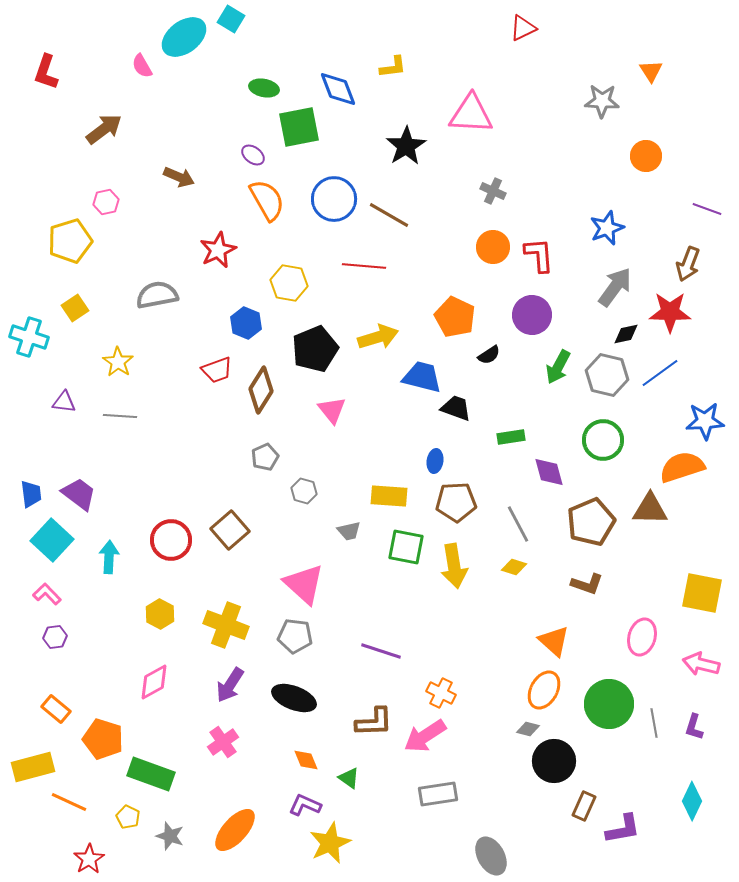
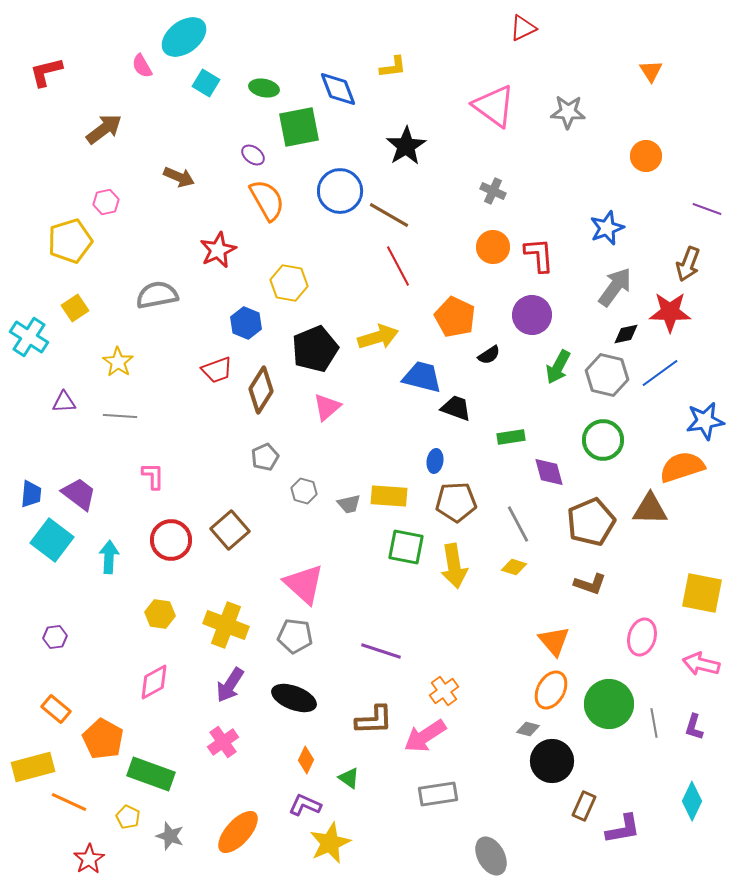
cyan square at (231, 19): moved 25 px left, 64 px down
red L-shape at (46, 72): rotated 57 degrees clockwise
gray star at (602, 101): moved 34 px left, 11 px down
pink triangle at (471, 114): moved 23 px right, 8 px up; rotated 33 degrees clockwise
blue circle at (334, 199): moved 6 px right, 8 px up
red line at (364, 266): moved 34 px right; rotated 57 degrees clockwise
cyan cross at (29, 337): rotated 15 degrees clockwise
purple triangle at (64, 402): rotated 10 degrees counterclockwise
pink triangle at (332, 410): moved 5 px left, 3 px up; rotated 28 degrees clockwise
blue star at (705, 421): rotated 6 degrees counterclockwise
blue trapezoid at (31, 494): rotated 12 degrees clockwise
gray trapezoid at (349, 531): moved 27 px up
cyan square at (52, 540): rotated 6 degrees counterclockwise
brown L-shape at (587, 584): moved 3 px right
pink L-shape at (47, 594): moved 106 px right, 118 px up; rotated 44 degrees clockwise
yellow hexagon at (160, 614): rotated 20 degrees counterclockwise
orange triangle at (554, 641): rotated 8 degrees clockwise
orange ellipse at (544, 690): moved 7 px right
orange cross at (441, 693): moved 3 px right, 2 px up; rotated 28 degrees clockwise
brown L-shape at (374, 722): moved 2 px up
orange pentagon at (103, 739): rotated 12 degrees clockwise
orange diamond at (306, 760): rotated 48 degrees clockwise
black circle at (554, 761): moved 2 px left
orange ellipse at (235, 830): moved 3 px right, 2 px down
